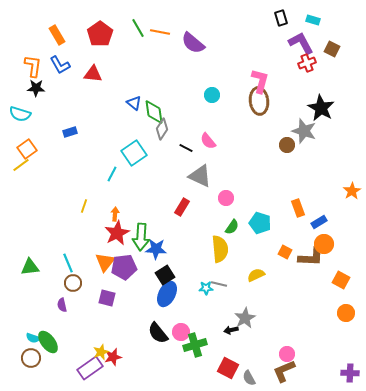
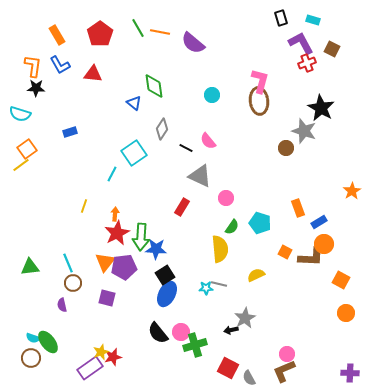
green diamond at (154, 112): moved 26 px up
brown circle at (287, 145): moved 1 px left, 3 px down
